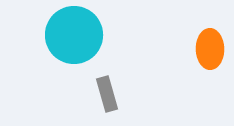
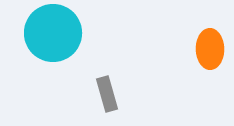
cyan circle: moved 21 px left, 2 px up
